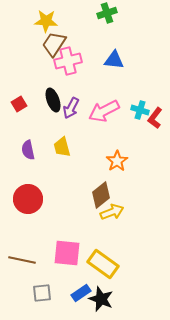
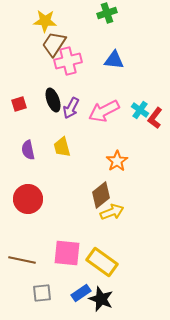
yellow star: moved 1 px left
red square: rotated 14 degrees clockwise
cyan cross: rotated 18 degrees clockwise
yellow rectangle: moved 1 px left, 2 px up
